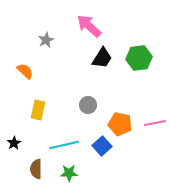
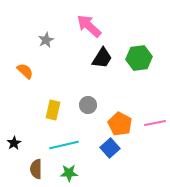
yellow rectangle: moved 15 px right
orange pentagon: rotated 15 degrees clockwise
blue square: moved 8 px right, 2 px down
